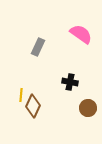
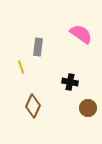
gray rectangle: rotated 18 degrees counterclockwise
yellow line: moved 28 px up; rotated 24 degrees counterclockwise
